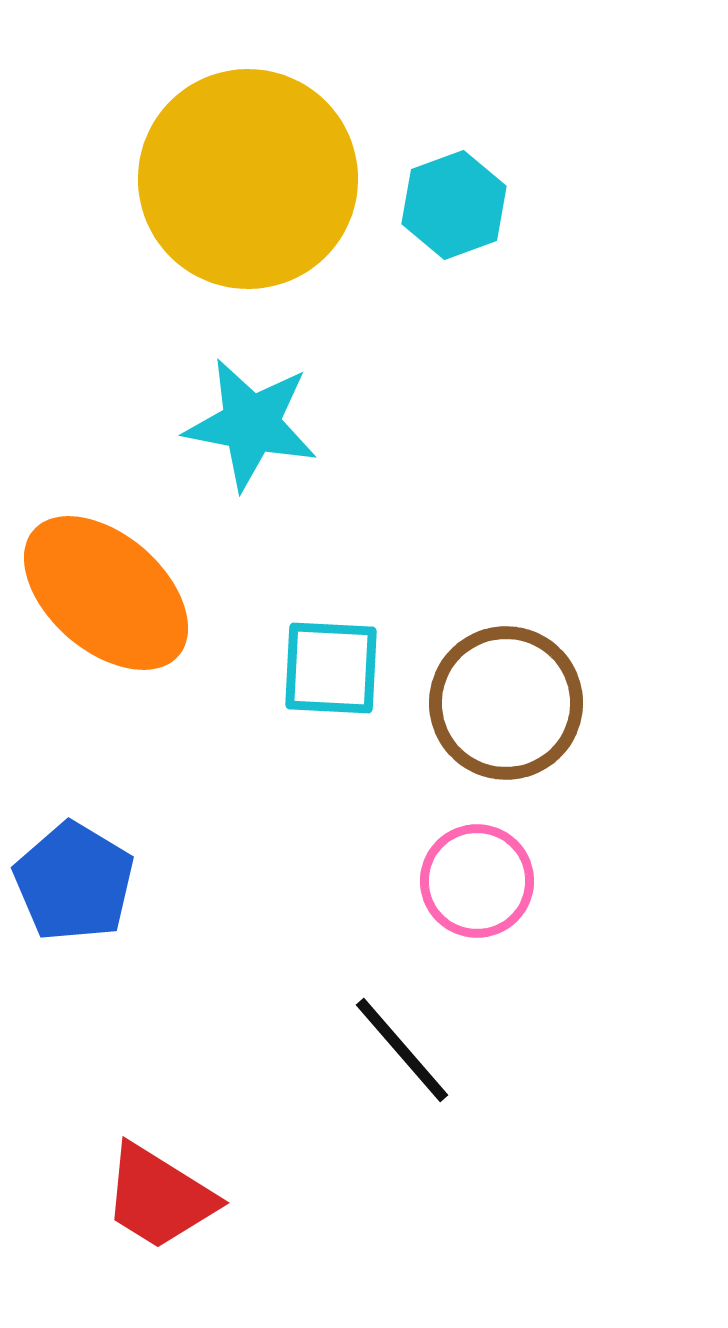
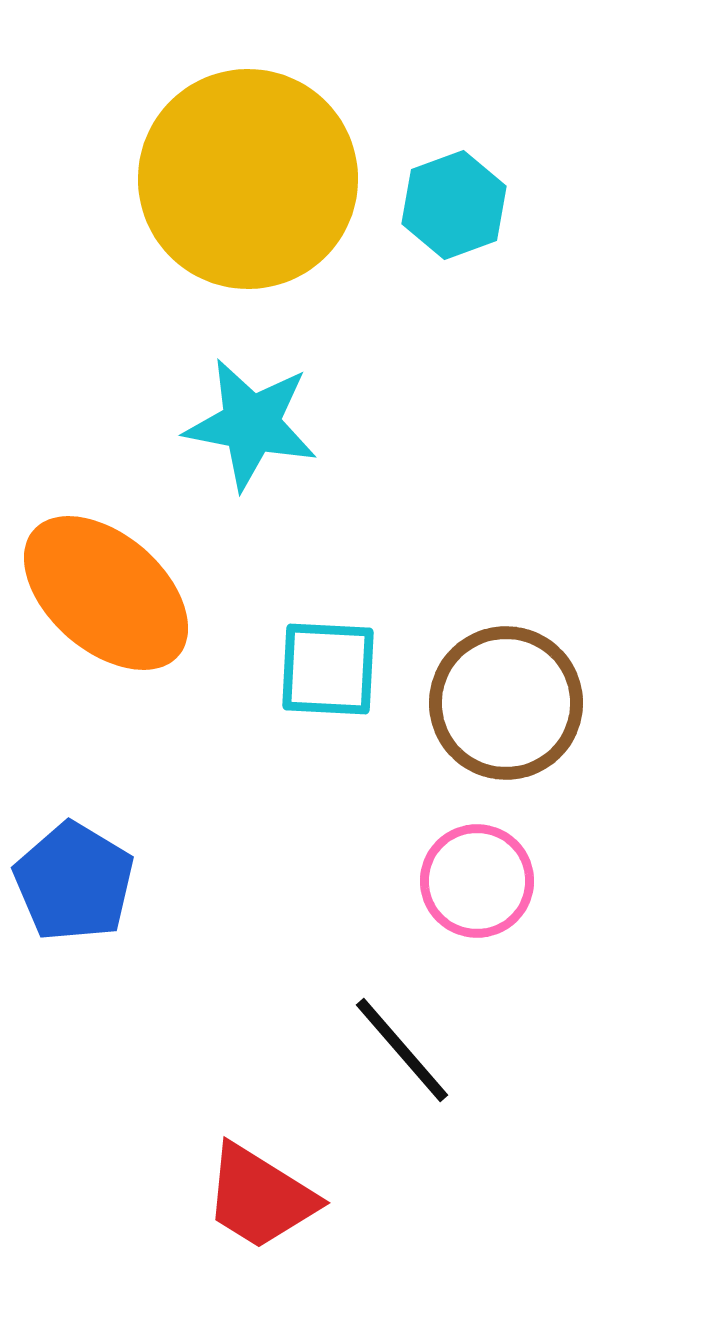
cyan square: moved 3 px left, 1 px down
red trapezoid: moved 101 px right
